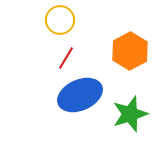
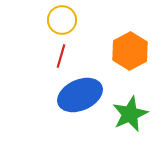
yellow circle: moved 2 px right
red line: moved 5 px left, 2 px up; rotated 15 degrees counterclockwise
green star: rotated 6 degrees counterclockwise
